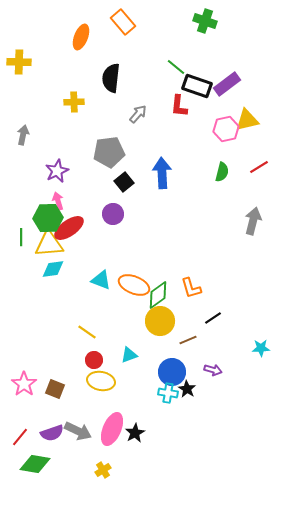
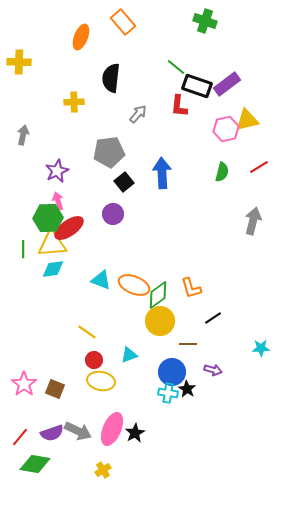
green line at (21, 237): moved 2 px right, 12 px down
yellow triangle at (49, 244): moved 3 px right
brown line at (188, 340): moved 4 px down; rotated 24 degrees clockwise
